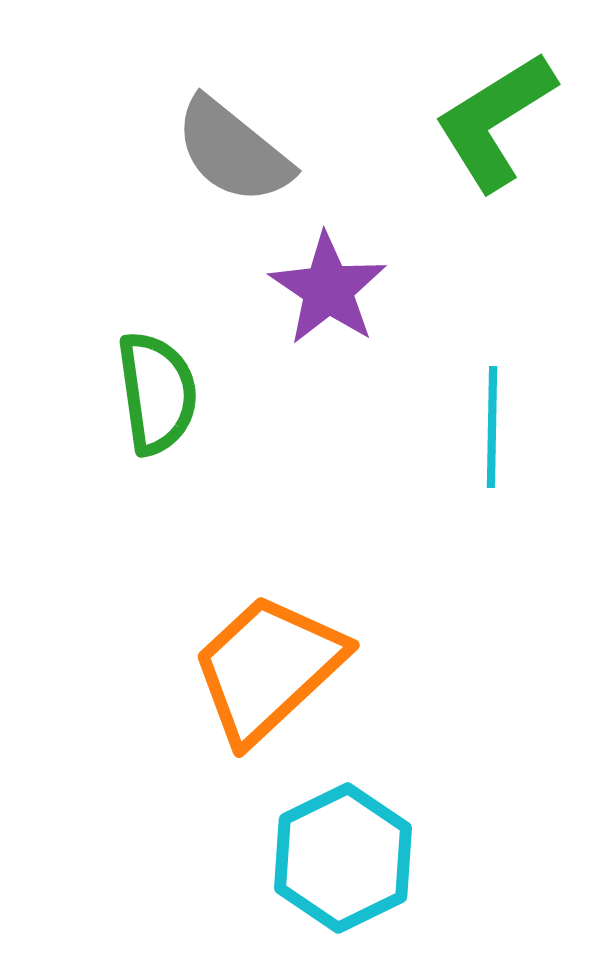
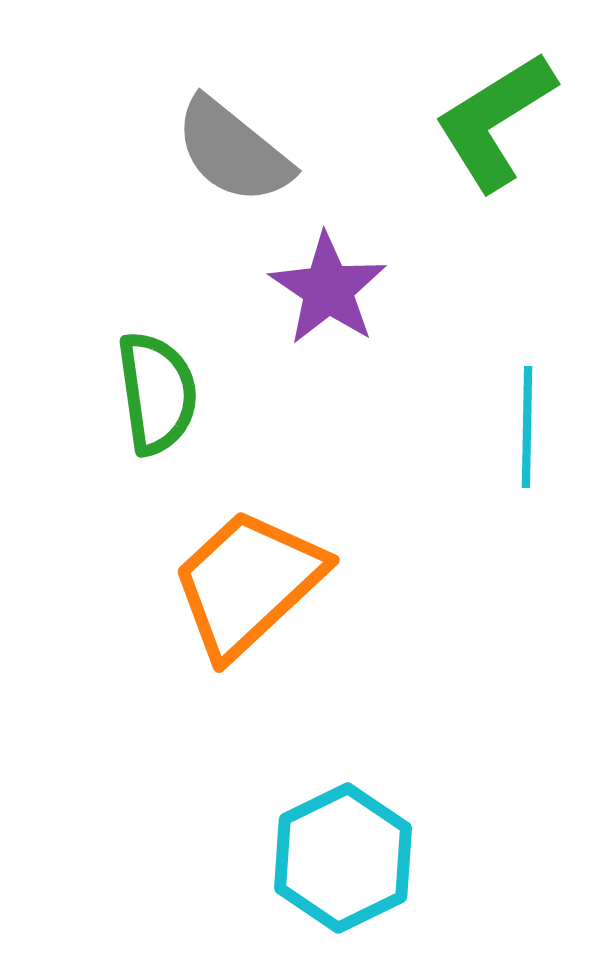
cyan line: moved 35 px right
orange trapezoid: moved 20 px left, 85 px up
